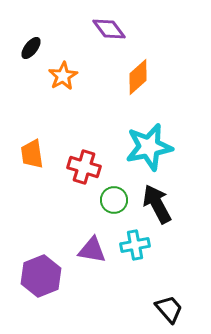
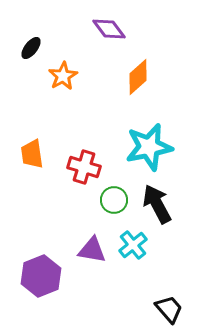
cyan cross: moved 2 px left; rotated 28 degrees counterclockwise
